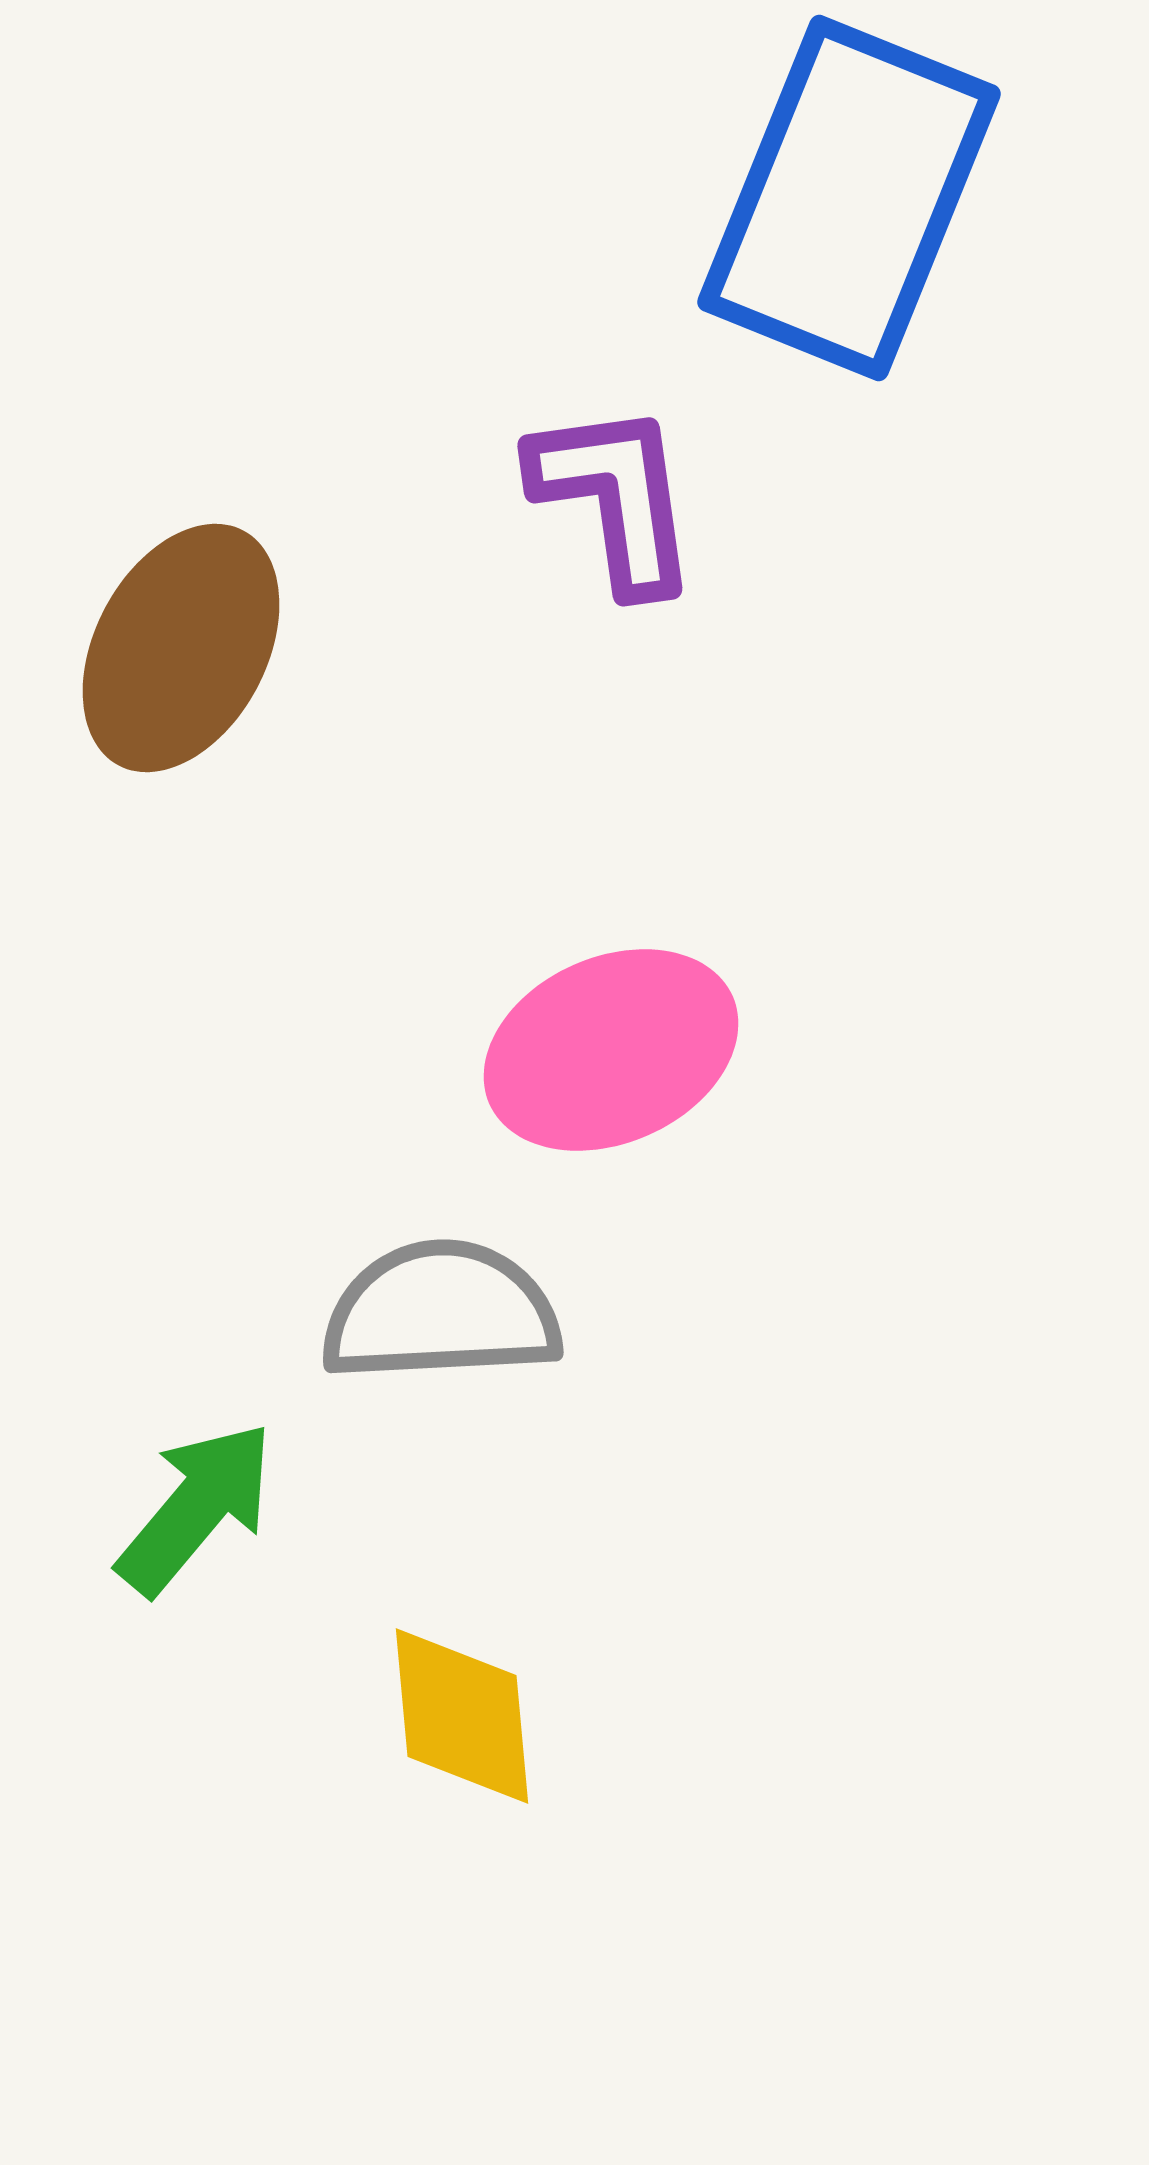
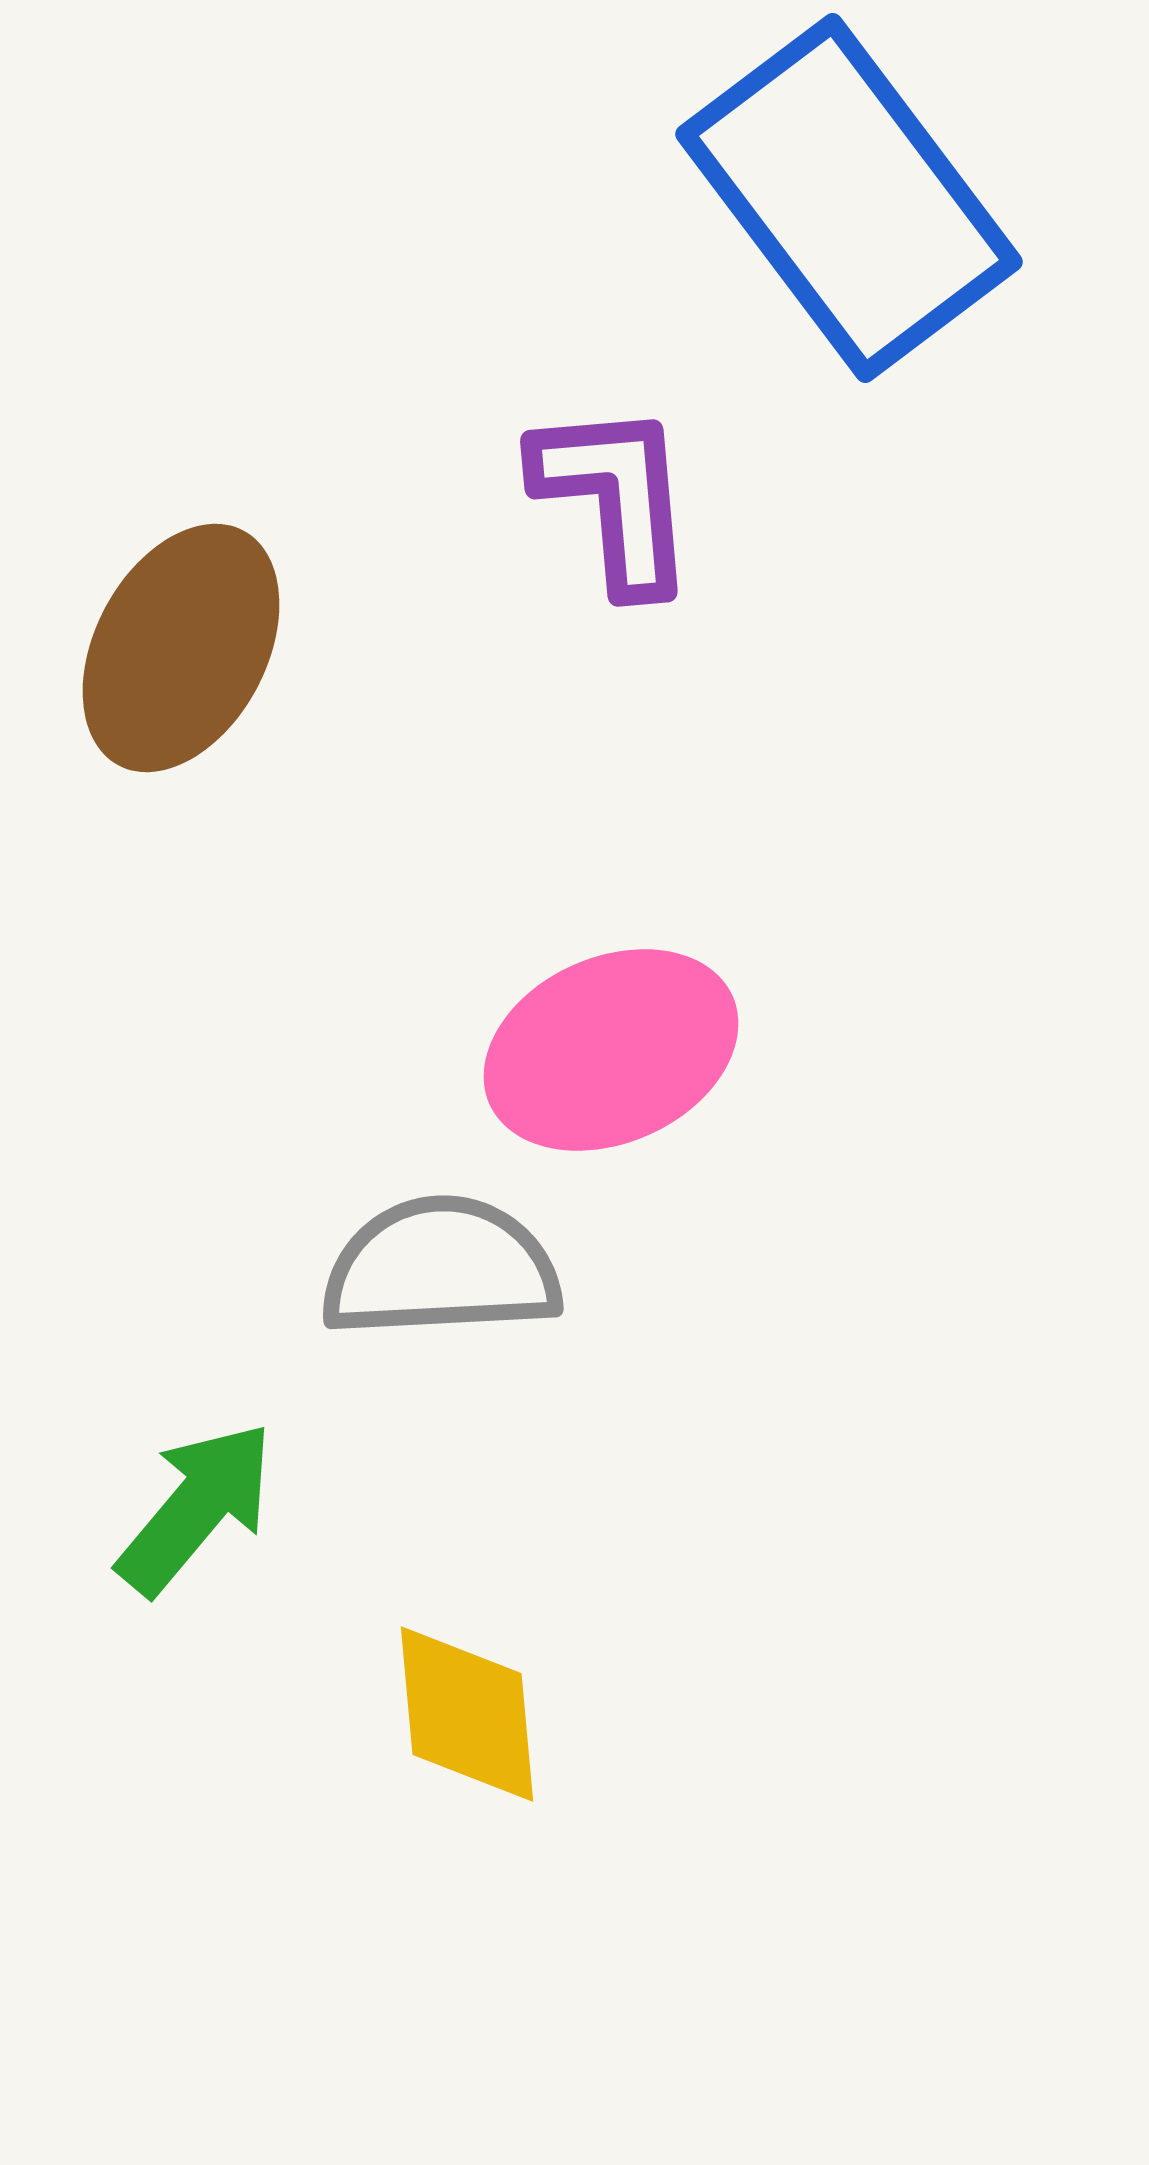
blue rectangle: rotated 59 degrees counterclockwise
purple L-shape: rotated 3 degrees clockwise
gray semicircle: moved 44 px up
yellow diamond: moved 5 px right, 2 px up
